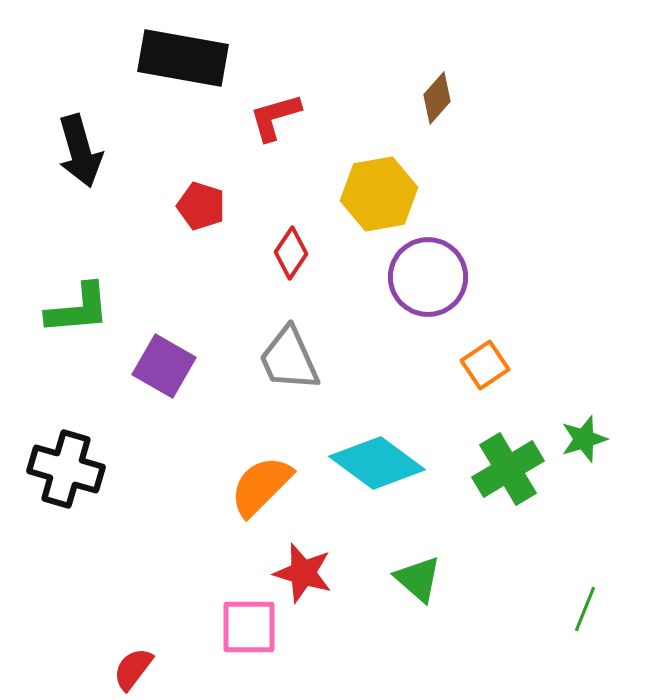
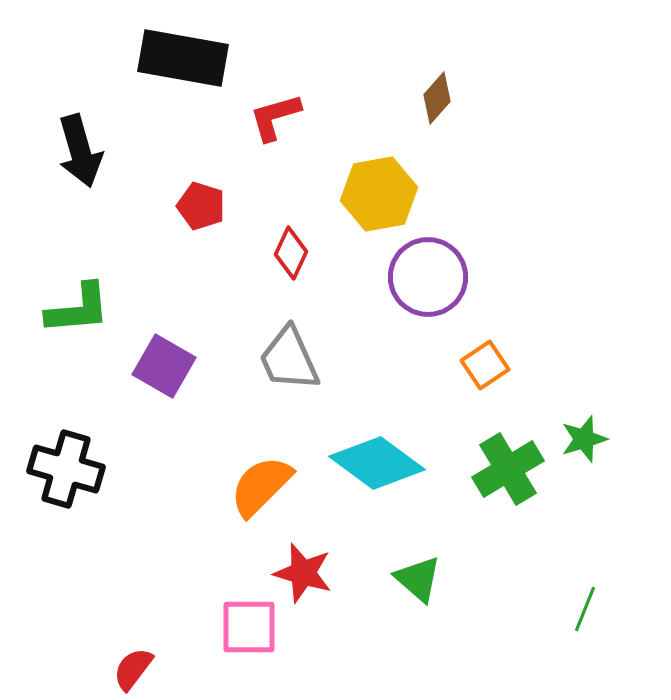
red diamond: rotated 9 degrees counterclockwise
